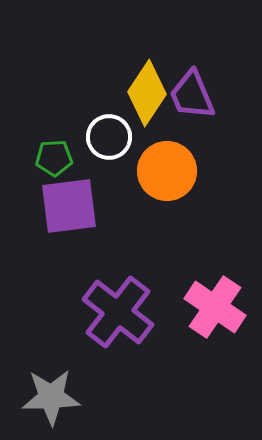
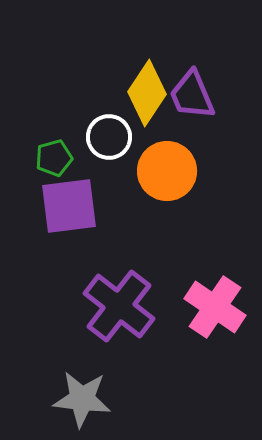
green pentagon: rotated 12 degrees counterclockwise
purple cross: moved 1 px right, 6 px up
gray star: moved 31 px right, 2 px down; rotated 8 degrees clockwise
